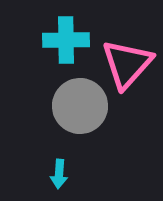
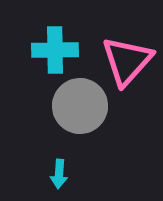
cyan cross: moved 11 px left, 10 px down
pink triangle: moved 3 px up
